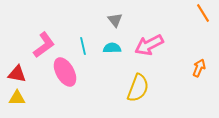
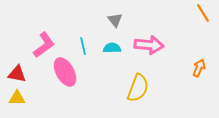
pink arrow: rotated 148 degrees counterclockwise
